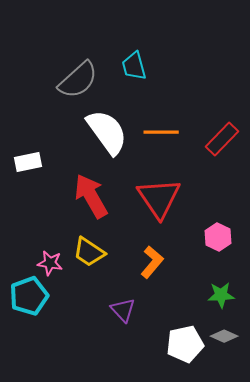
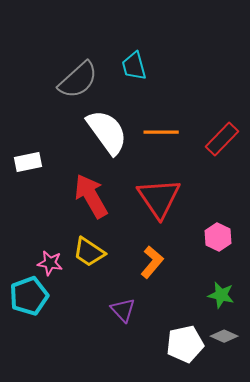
green star: rotated 16 degrees clockwise
